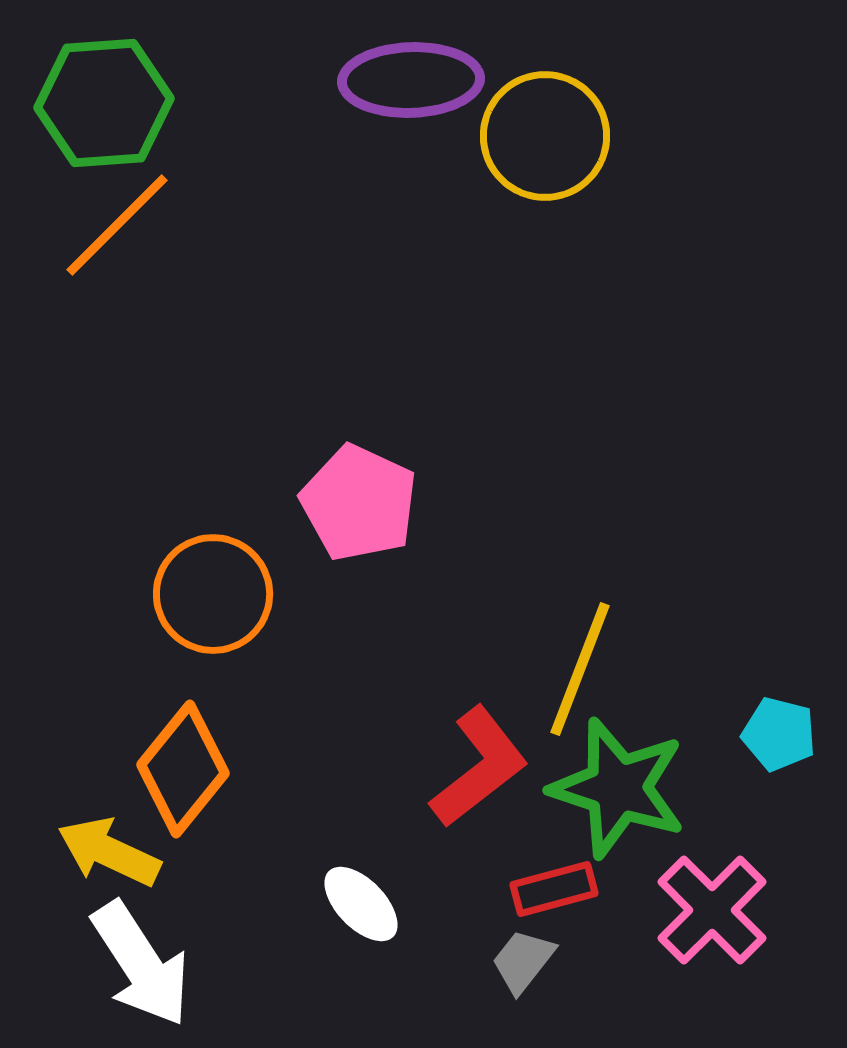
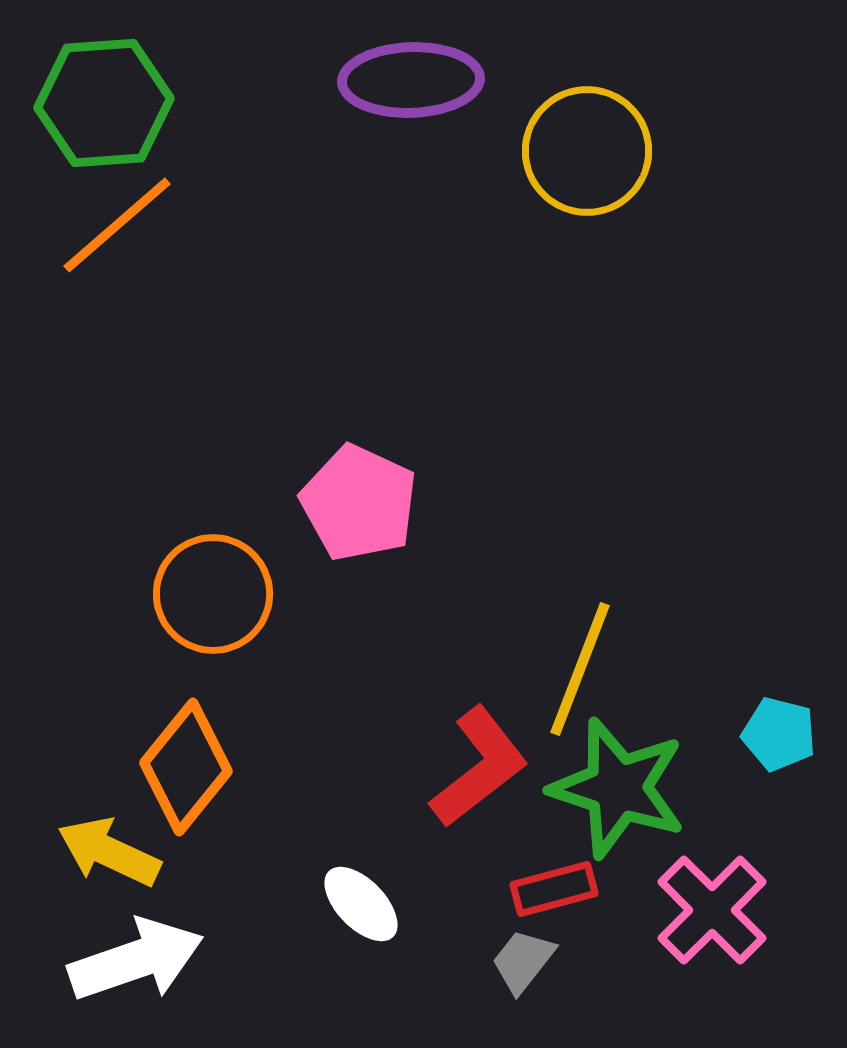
yellow circle: moved 42 px right, 15 px down
orange line: rotated 4 degrees clockwise
orange diamond: moved 3 px right, 2 px up
white arrow: moved 5 px left, 4 px up; rotated 76 degrees counterclockwise
